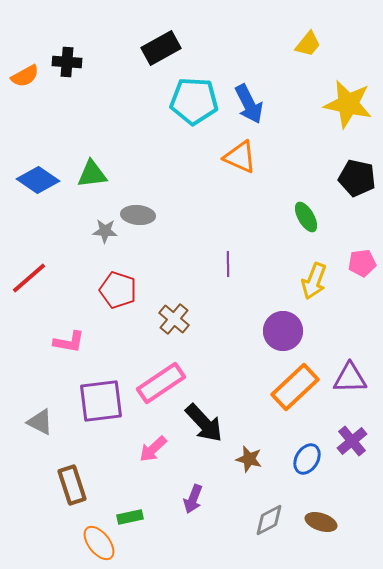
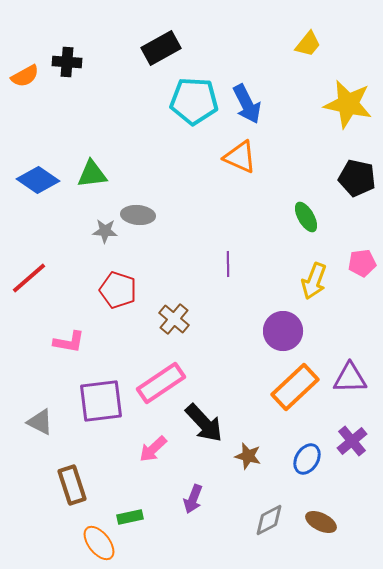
blue arrow: moved 2 px left
brown star: moved 1 px left, 3 px up
brown ellipse: rotated 8 degrees clockwise
